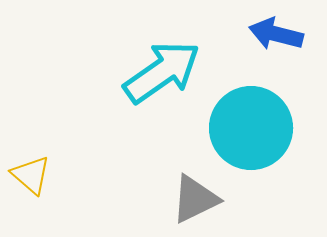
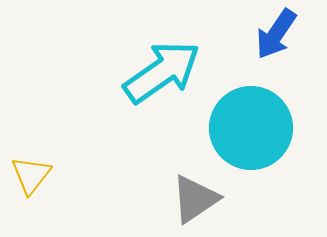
blue arrow: rotated 70 degrees counterclockwise
yellow triangle: rotated 27 degrees clockwise
gray triangle: rotated 8 degrees counterclockwise
